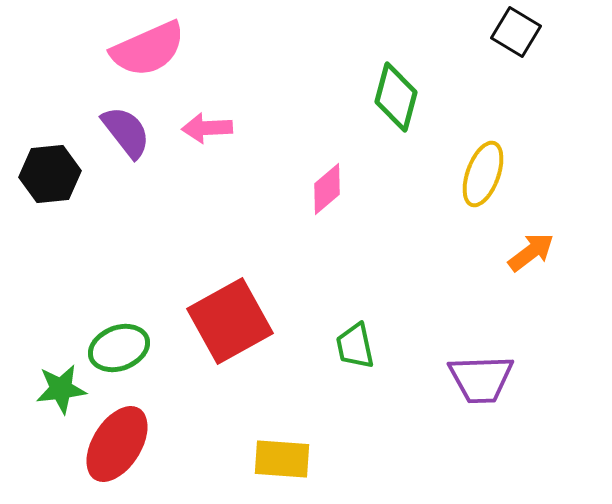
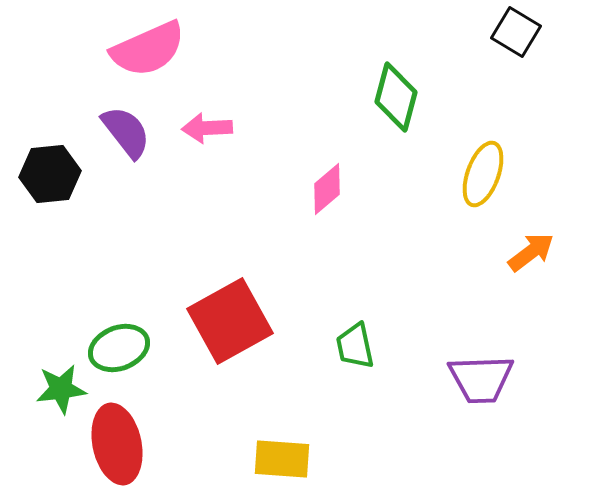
red ellipse: rotated 44 degrees counterclockwise
